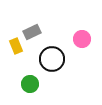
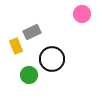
pink circle: moved 25 px up
green circle: moved 1 px left, 9 px up
